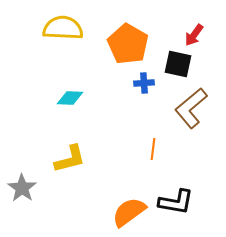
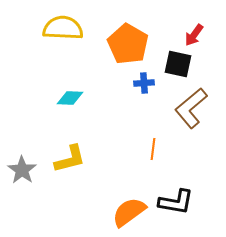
gray star: moved 18 px up
